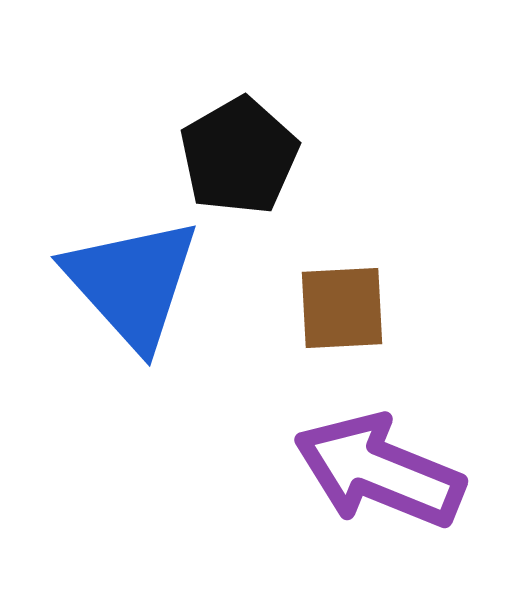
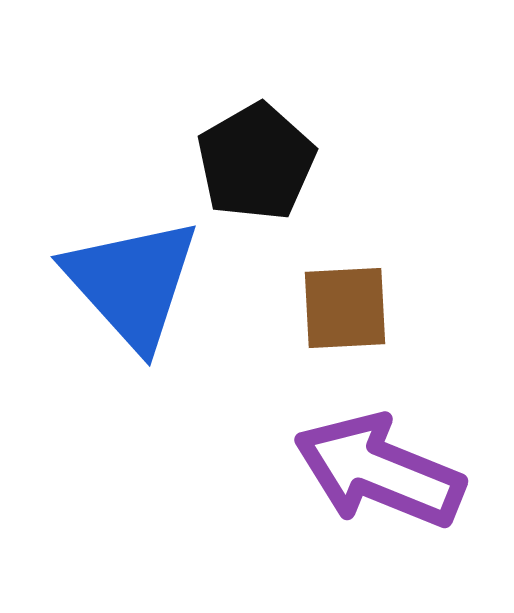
black pentagon: moved 17 px right, 6 px down
brown square: moved 3 px right
